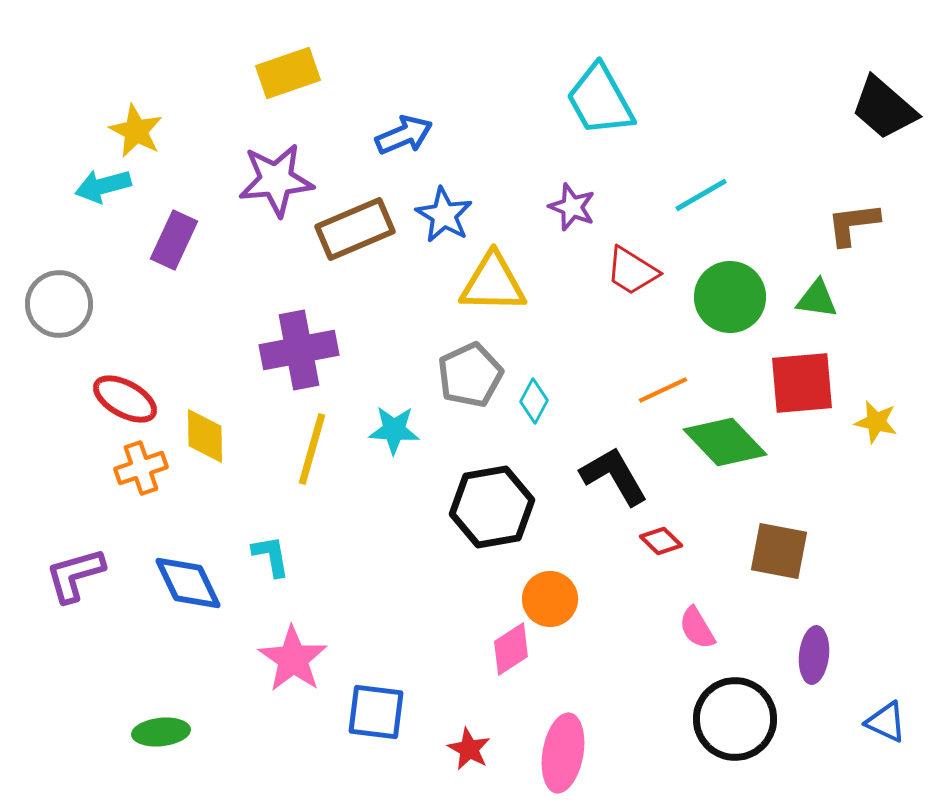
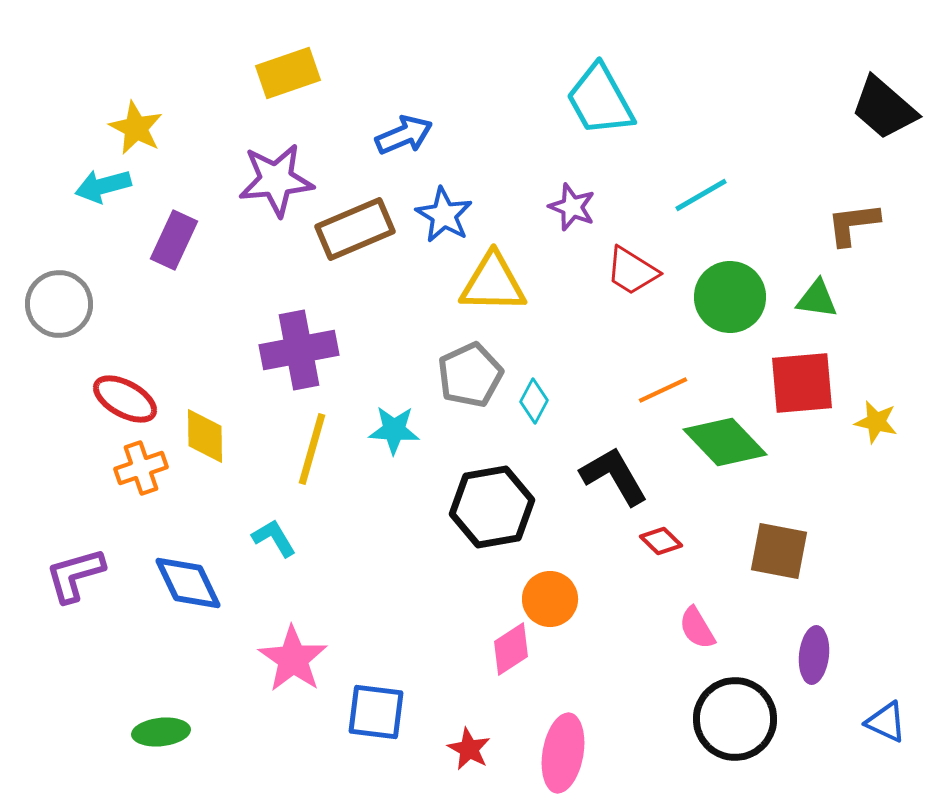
yellow star at (136, 131): moved 3 px up
cyan L-shape at (271, 556): moved 3 px right, 18 px up; rotated 21 degrees counterclockwise
